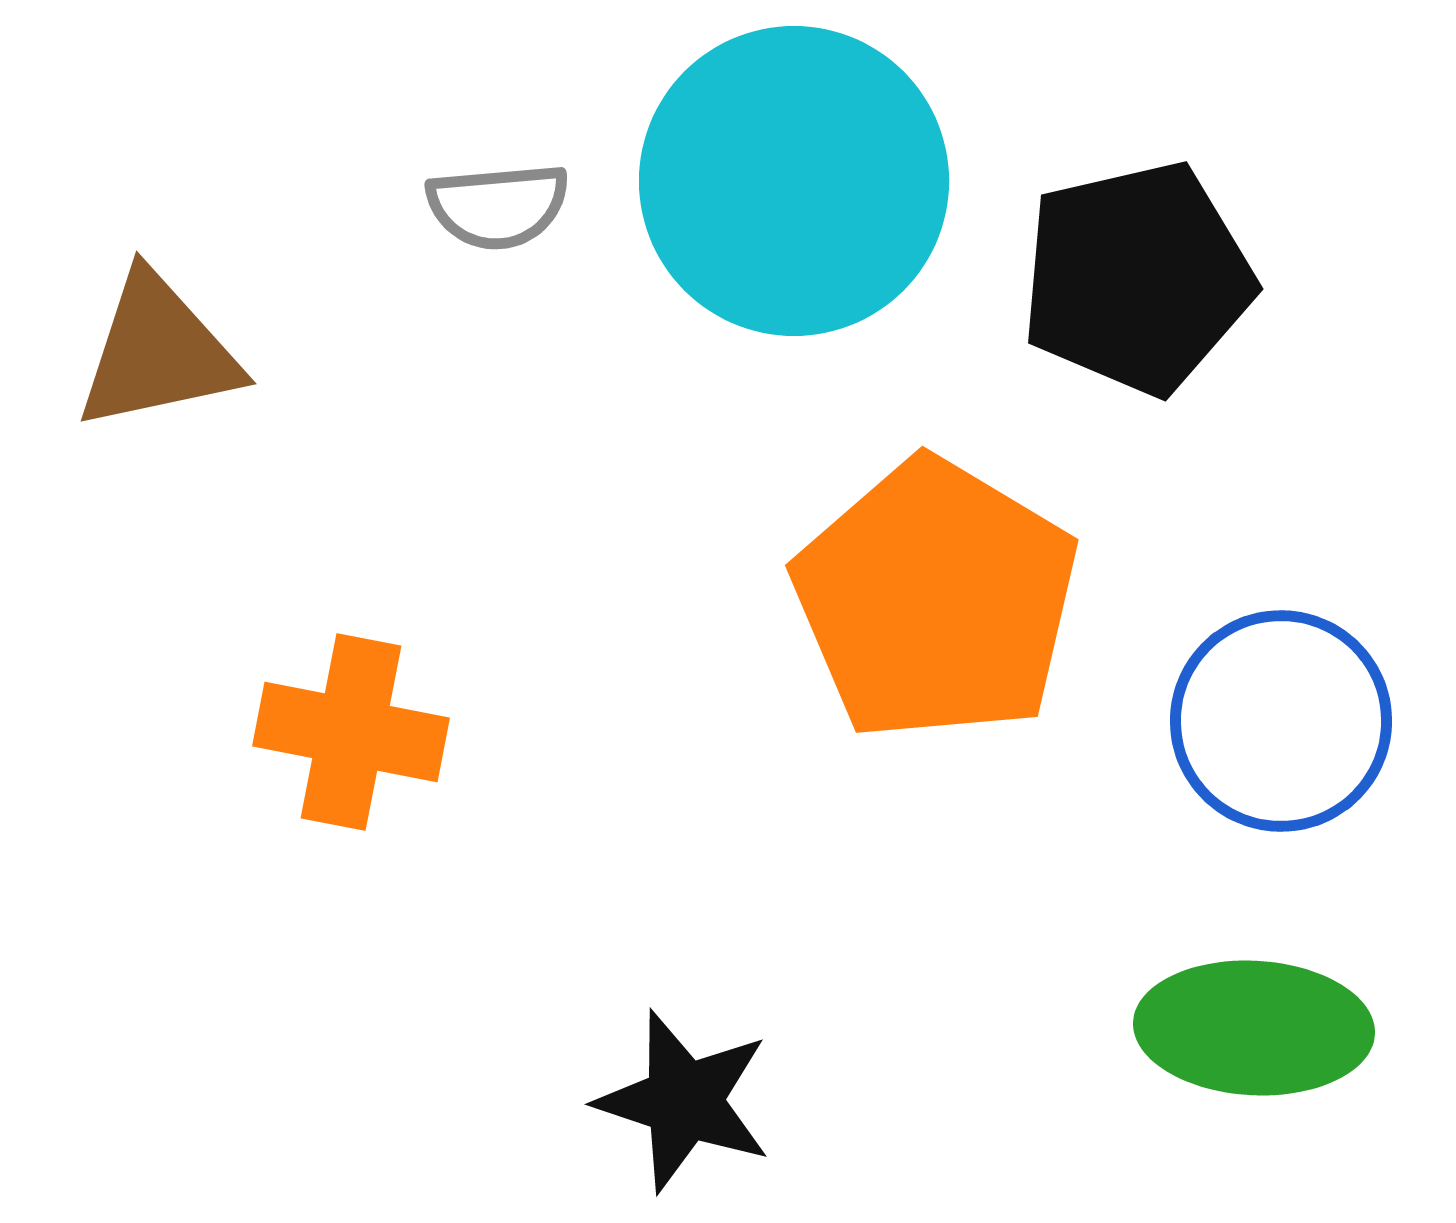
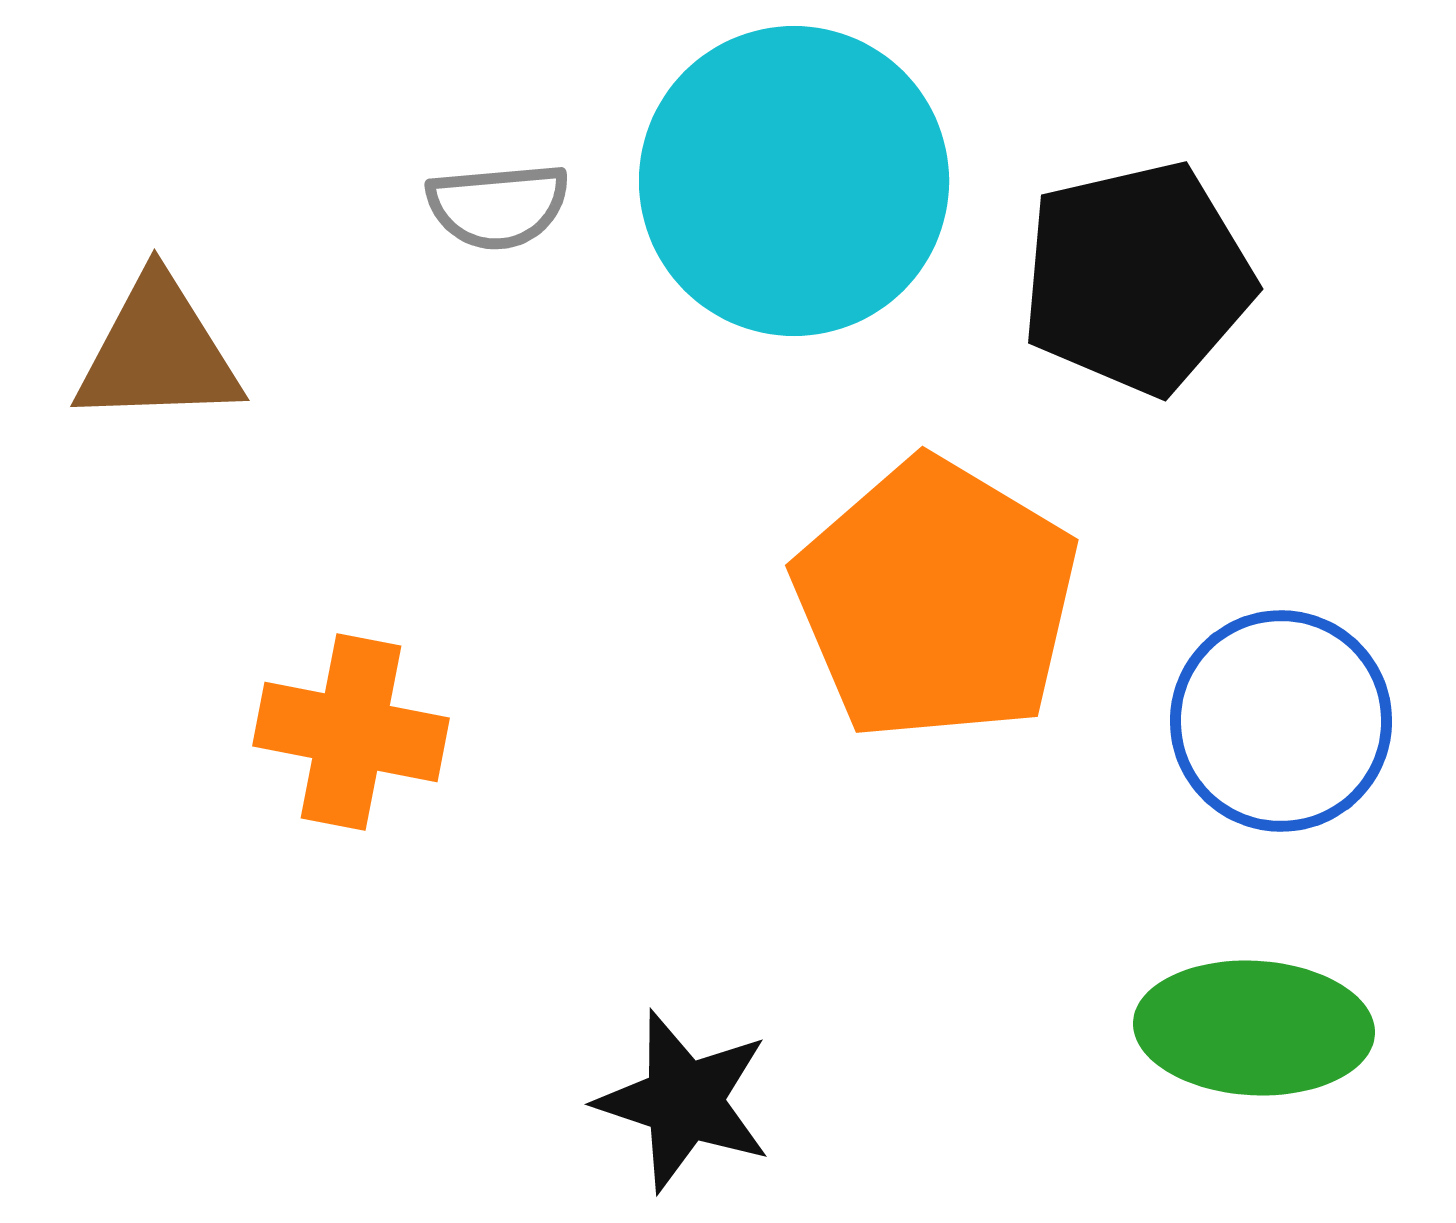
brown triangle: rotated 10 degrees clockwise
